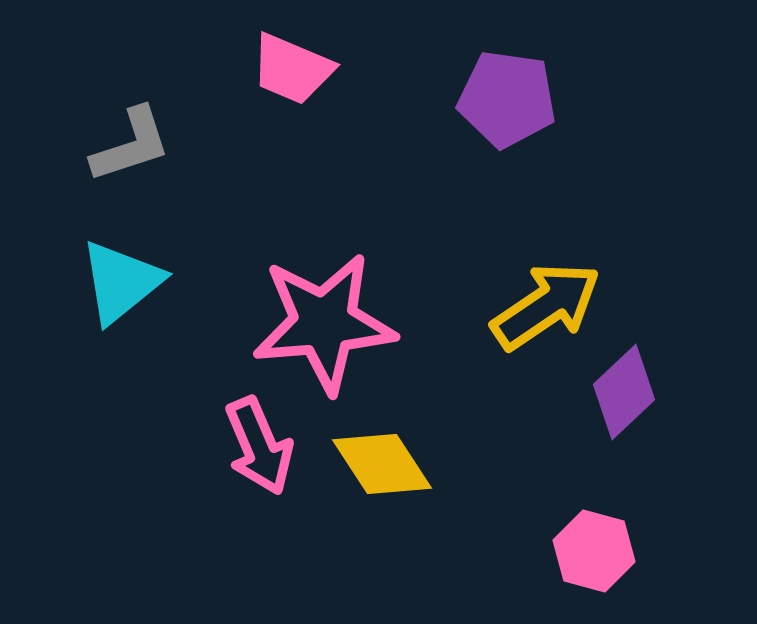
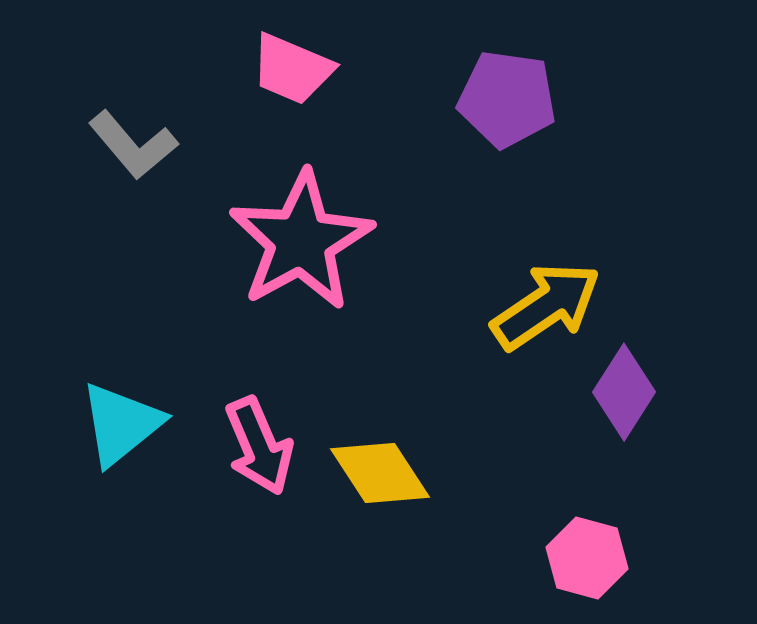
gray L-shape: moved 2 px right; rotated 68 degrees clockwise
cyan triangle: moved 142 px down
pink star: moved 23 px left, 82 px up; rotated 24 degrees counterclockwise
purple diamond: rotated 14 degrees counterclockwise
yellow diamond: moved 2 px left, 9 px down
pink hexagon: moved 7 px left, 7 px down
